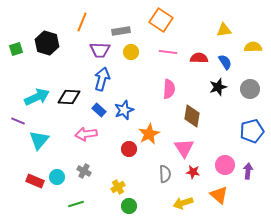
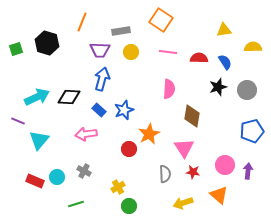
gray circle: moved 3 px left, 1 px down
